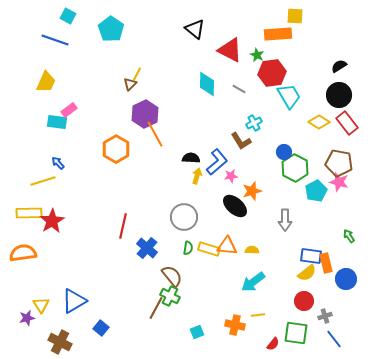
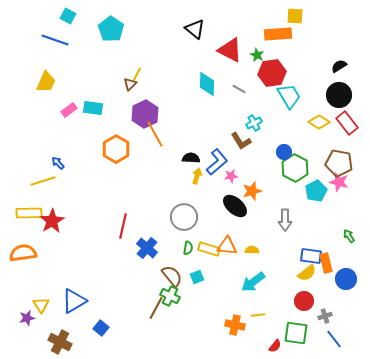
cyan rectangle at (57, 122): moved 36 px right, 14 px up
cyan square at (197, 332): moved 55 px up
red semicircle at (273, 344): moved 2 px right, 2 px down
